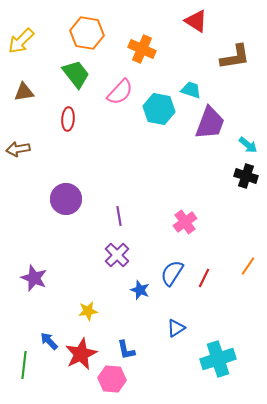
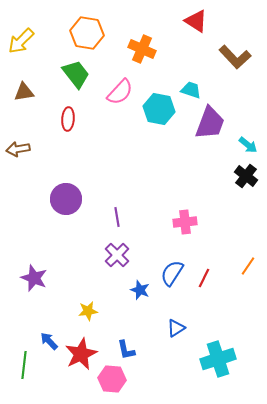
brown L-shape: rotated 56 degrees clockwise
black cross: rotated 20 degrees clockwise
purple line: moved 2 px left, 1 px down
pink cross: rotated 30 degrees clockwise
